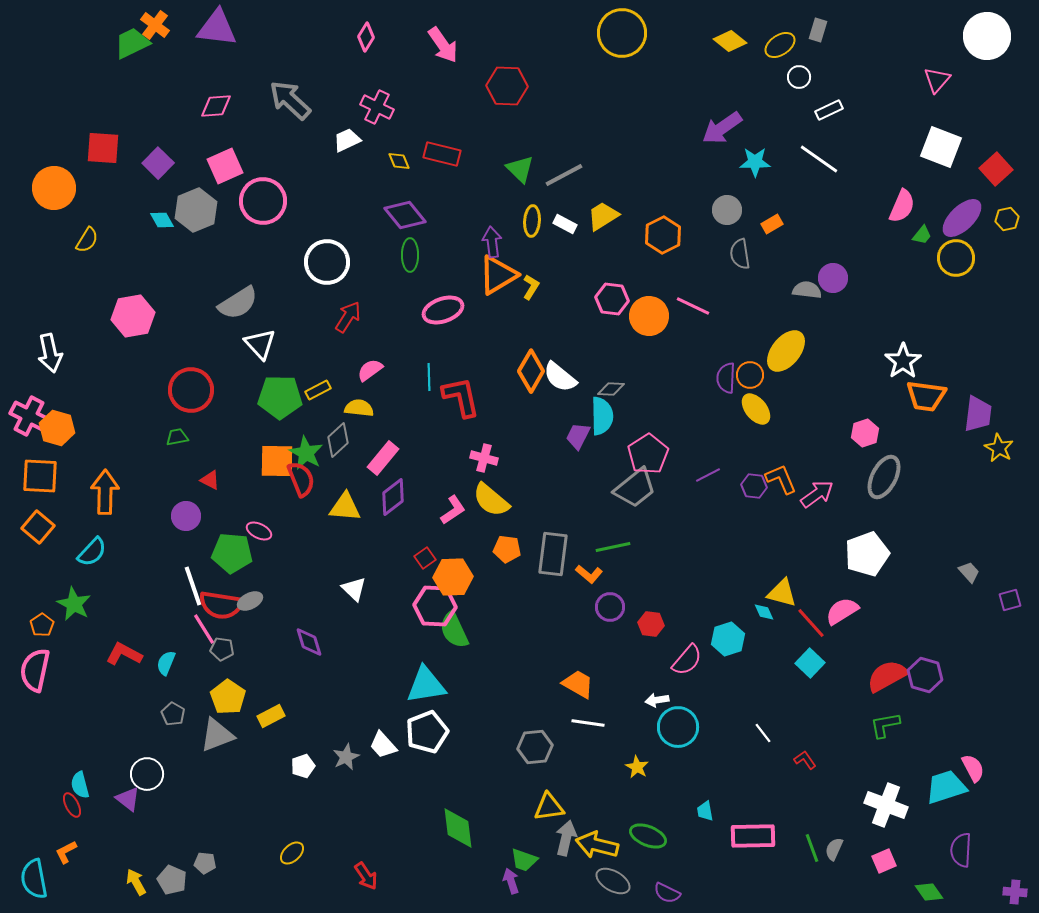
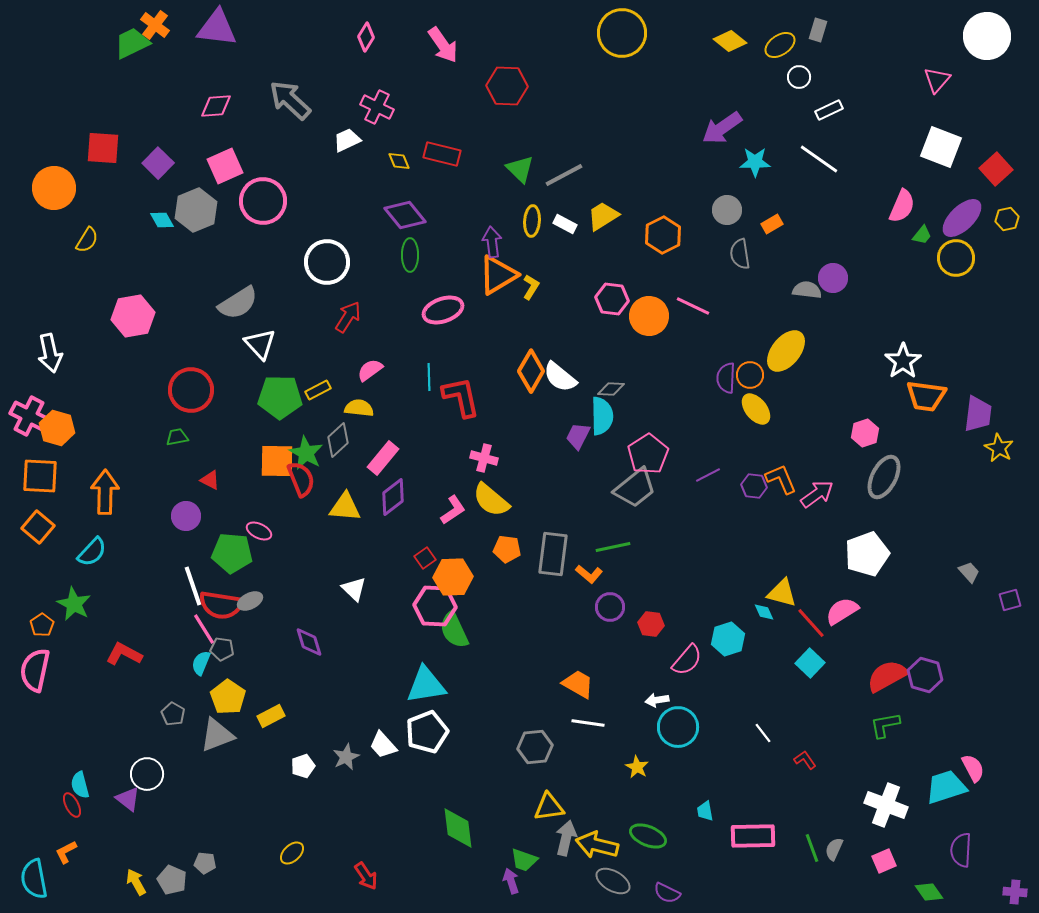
cyan semicircle at (166, 663): moved 35 px right
